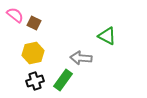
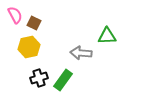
pink semicircle: rotated 24 degrees clockwise
green triangle: rotated 30 degrees counterclockwise
yellow hexagon: moved 4 px left, 6 px up
gray arrow: moved 5 px up
black cross: moved 4 px right, 3 px up
